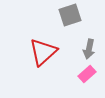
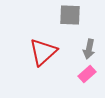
gray square: rotated 20 degrees clockwise
